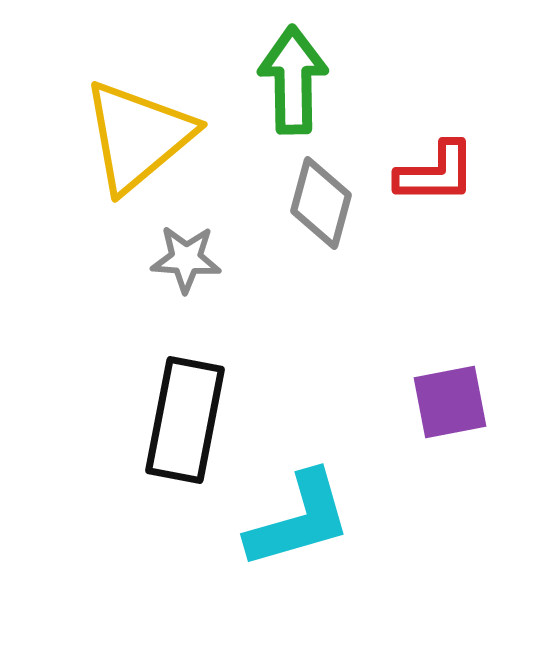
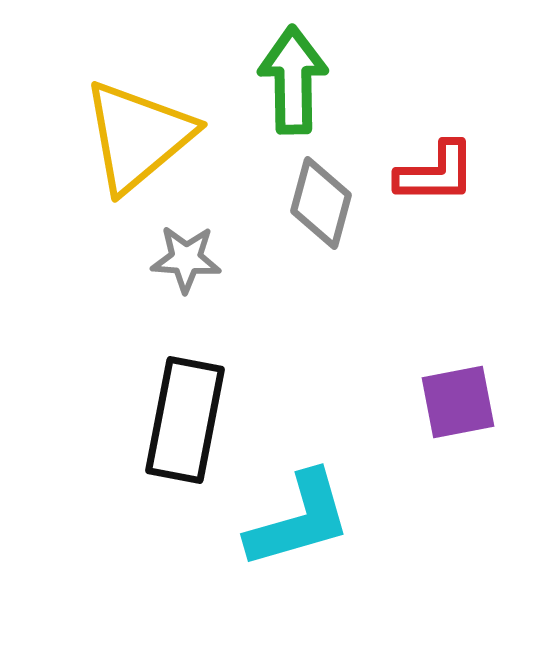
purple square: moved 8 px right
